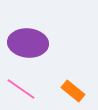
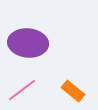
pink line: moved 1 px right, 1 px down; rotated 72 degrees counterclockwise
